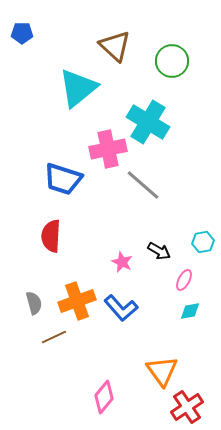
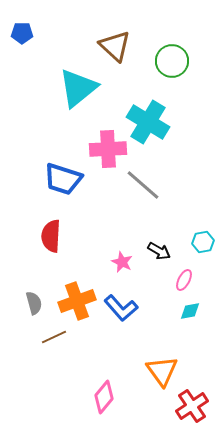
pink cross: rotated 9 degrees clockwise
red cross: moved 5 px right, 1 px up
